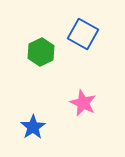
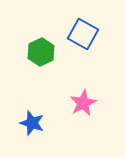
pink star: rotated 20 degrees clockwise
blue star: moved 1 px left, 4 px up; rotated 20 degrees counterclockwise
